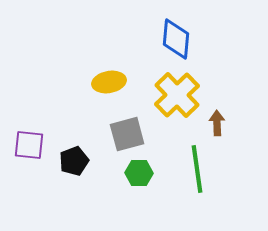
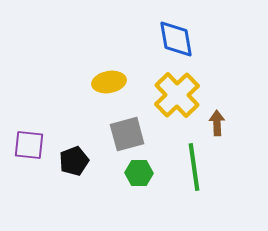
blue diamond: rotated 15 degrees counterclockwise
green line: moved 3 px left, 2 px up
